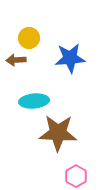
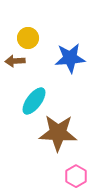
yellow circle: moved 1 px left
brown arrow: moved 1 px left, 1 px down
cyan ellipse: rotated 48 degrees counterclockwise
